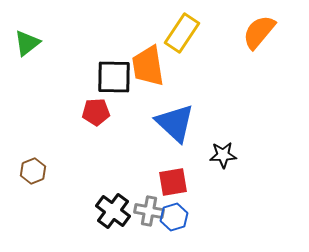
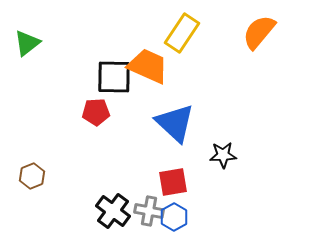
orange trapezoid: rotated 123 degrees clockwise
brown hexagon: moved 1 px left, 5 px down
blue hexagon: rotated 12 degrees counterclockwise
